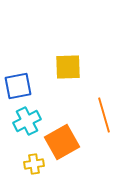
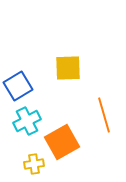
yellow square: moved 1 px down
blue square: rotated 20 degrees counterclockwise
